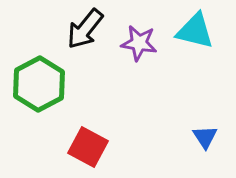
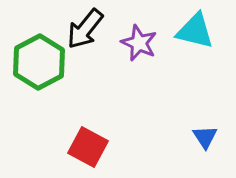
purple star: rotated 15 degrees clockwise
green hexagon: moved 22 px up
